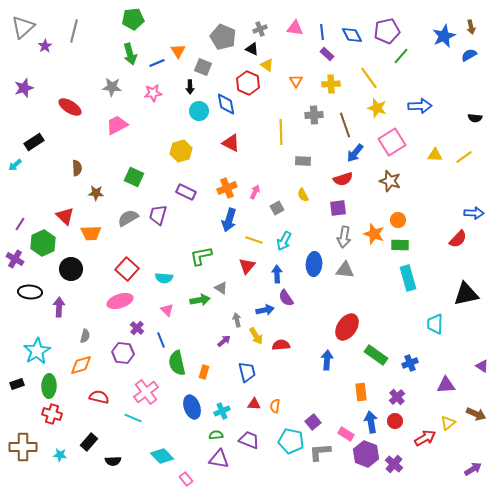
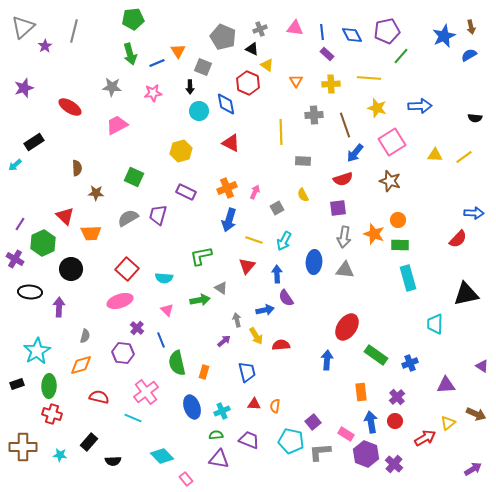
yellow line at (369, 78): rotated 50 degrees counterclockwise
blue ellipse at (314, 264): moved 2 px up
